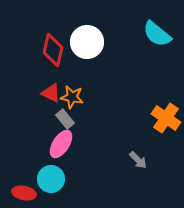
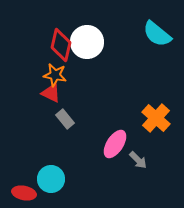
red diamond: moved 8 px right, 5 px up
orange star: moved 17 px left, 22 px up
orange cross: moved 10 px left; rotated 8 degrees clockwise
pink ellipse: moved 54 px right
